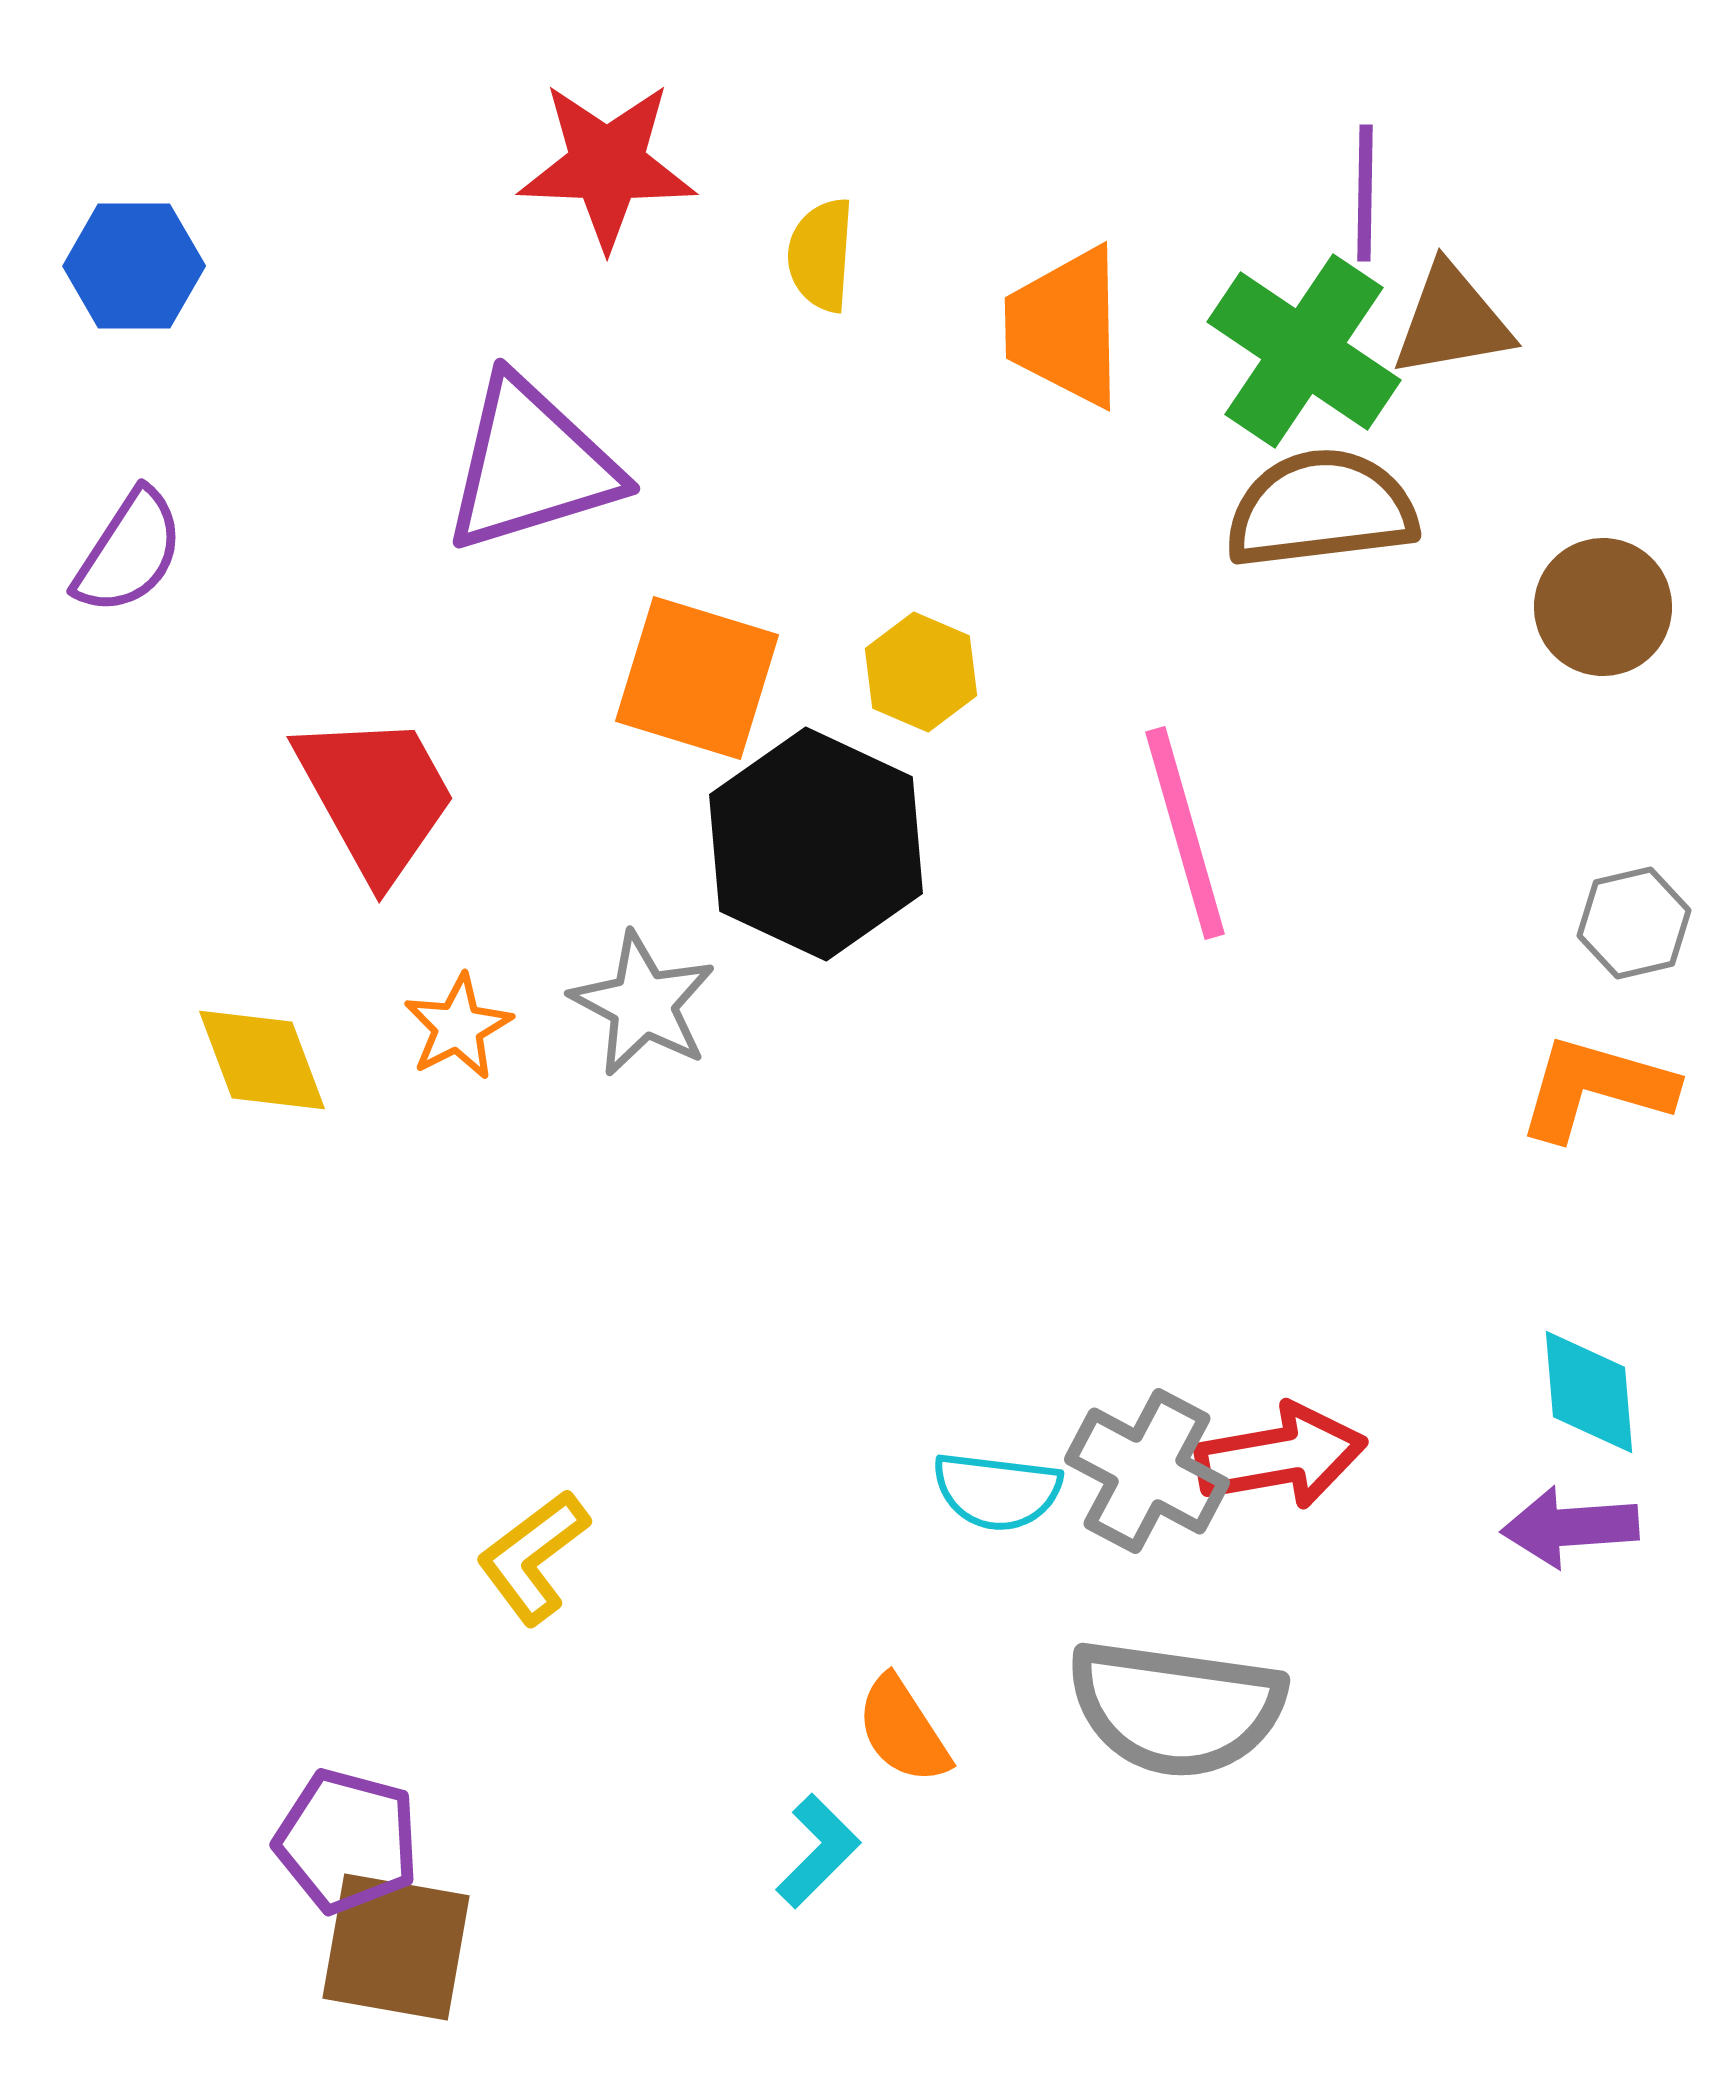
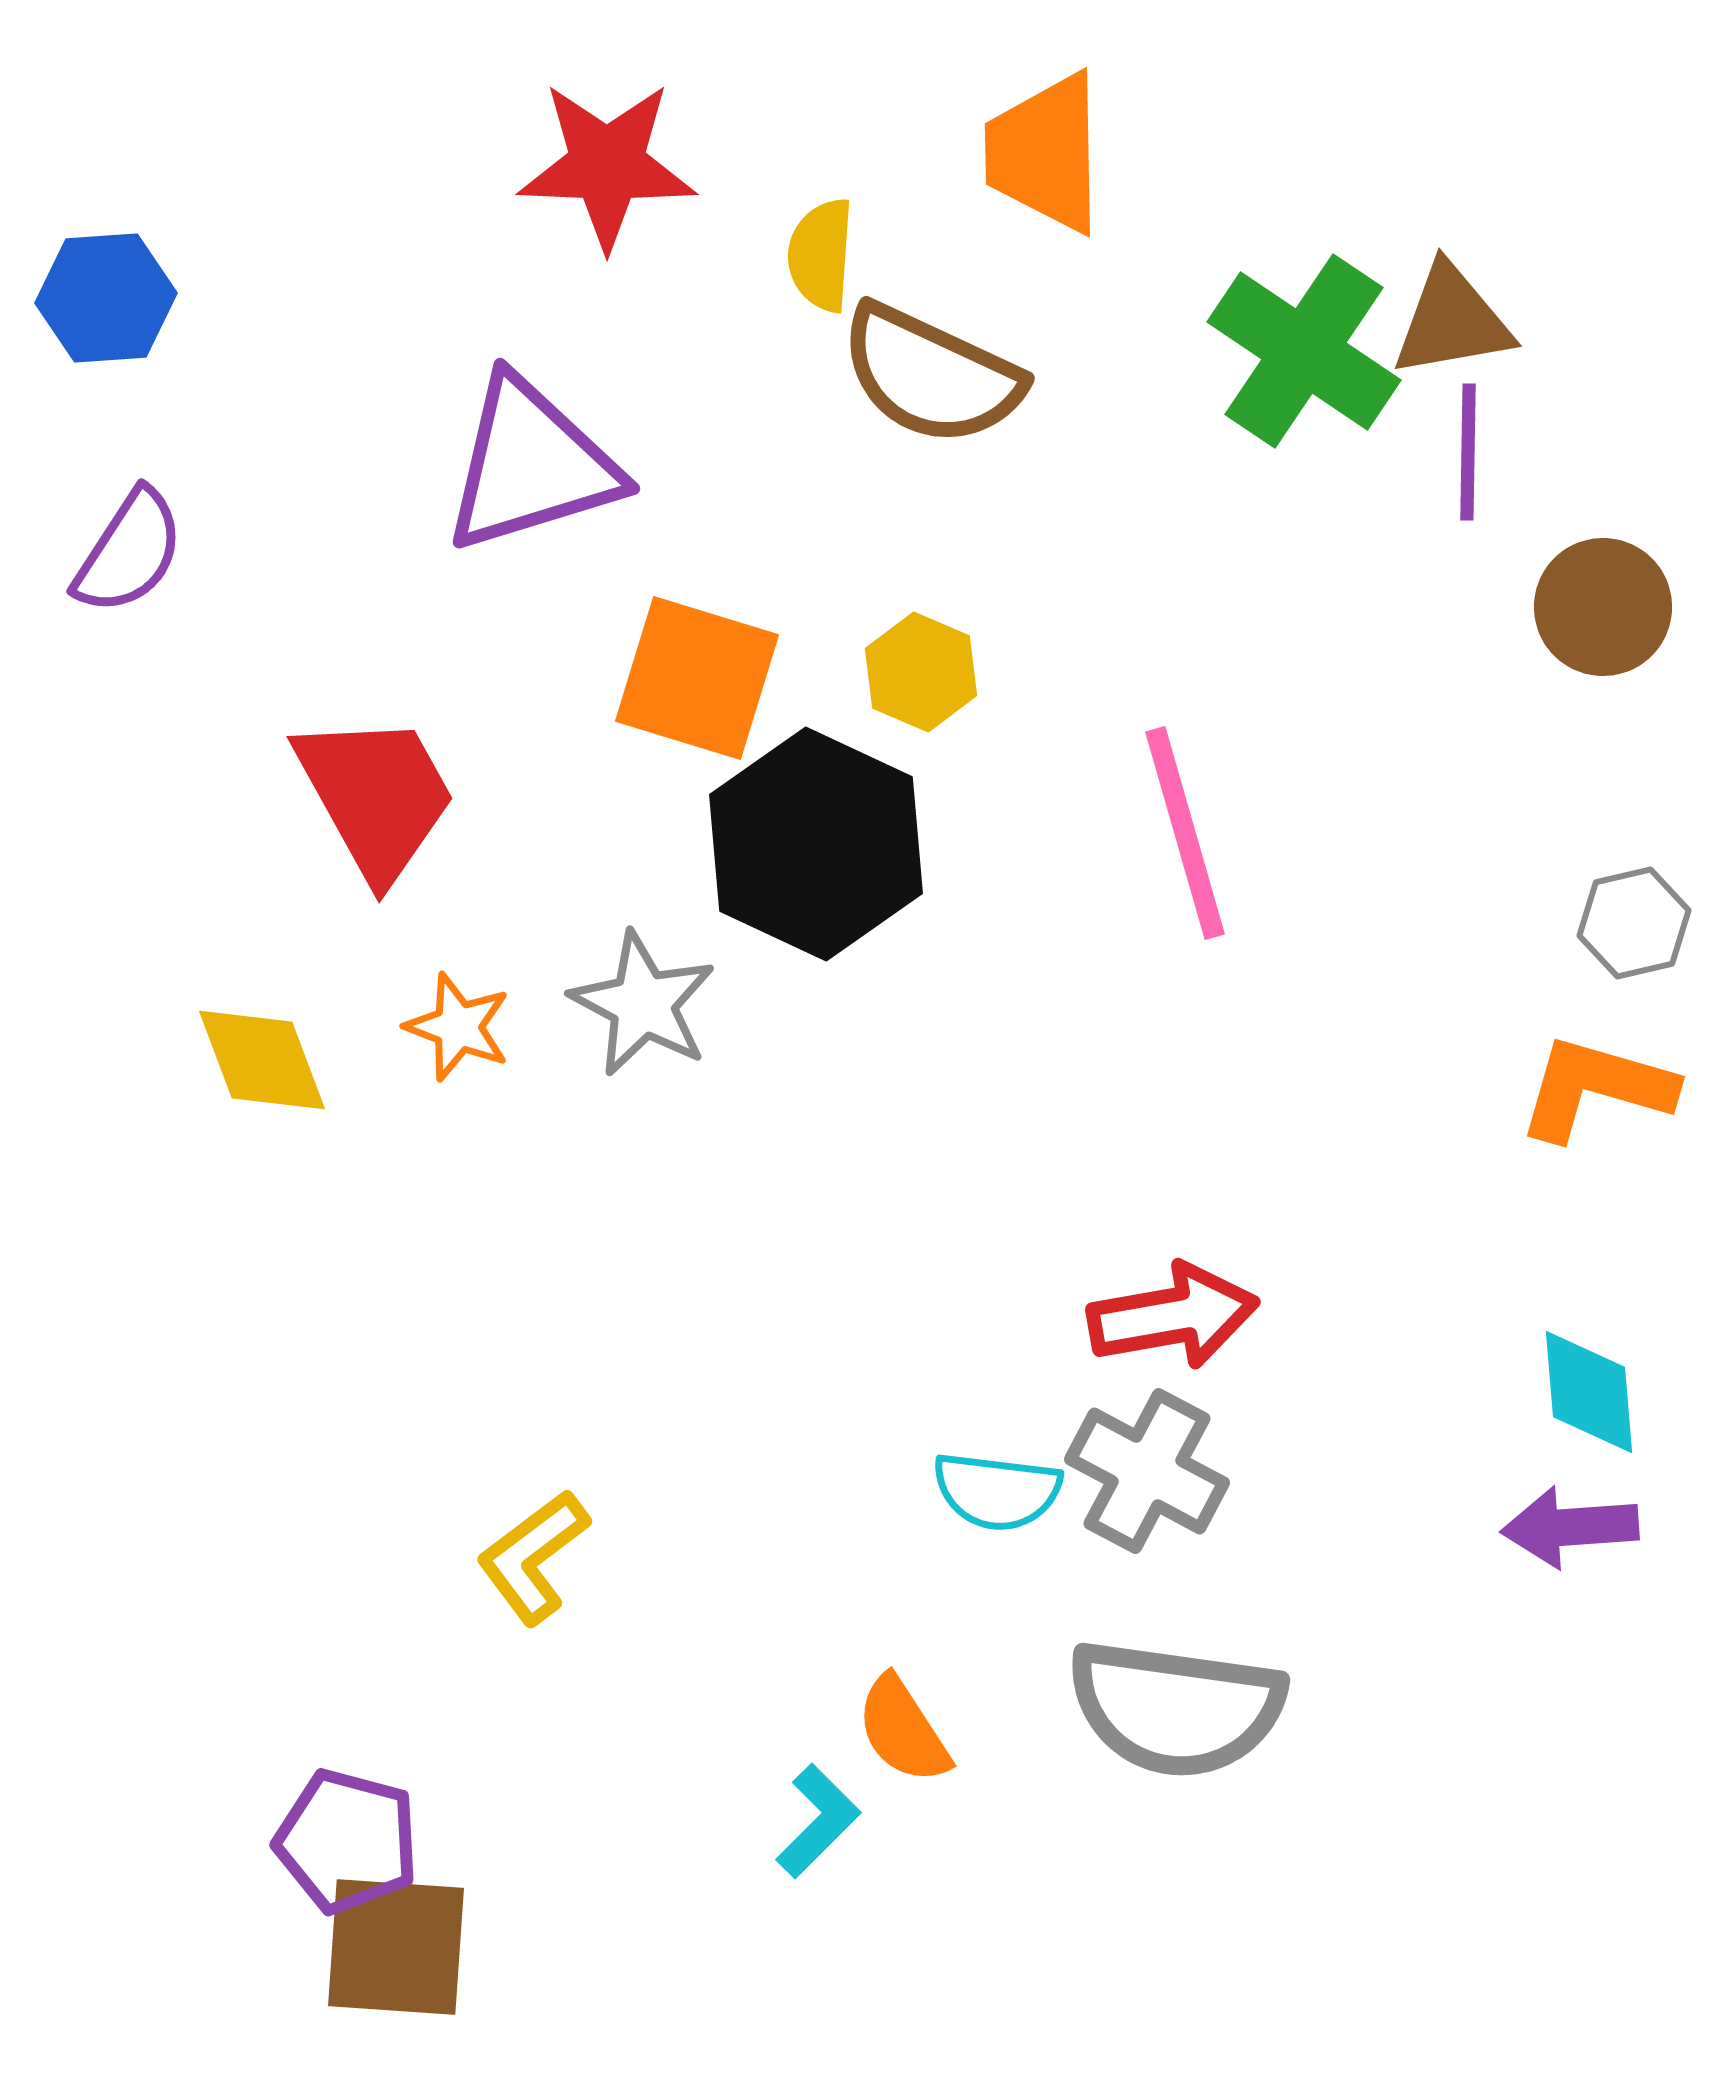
purple line: moved 103 px right, 259 px down
blue hexagon: moved 28 px left, 32 px down; rotated 4 degrees counterclockwise
orange trapezoid: moved 20 px left, 174 px up
brown semicircle: moved 390 px left, 134 px up; rotated 148 degrees counterclockwise
orange star: rotated 24 degrees counterclockwise
red arrow: moved 108 px left, 140 px up
cyan L-shape: moved 30 px up
brown square: rotated 6 degrees counterclockwise
